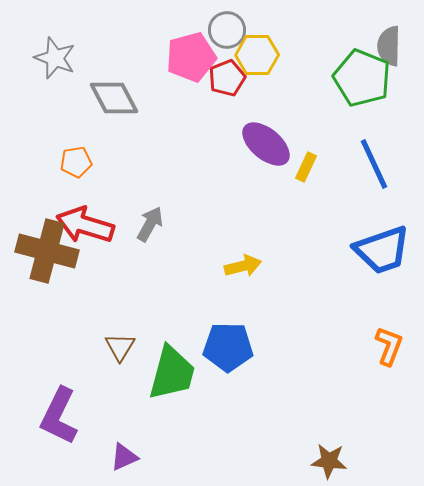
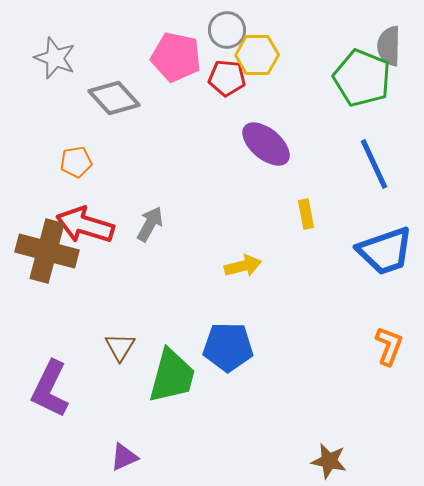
pink pentagon: moved 15 px left; rotated 27 degrees clockwise
red pentagon: rotated 27 degrees clockwise
gray diamond: rotated 15 degrees counterclockwise
yellow rectangle: moved 47 px down; rotated 36 degrees counterclockwise
blue trapezoid: moved 3 px right, 1 px down
green trapezoid: moved 3 px down
purple L-shape: moved 9 px left, 27 px up
brown star: rotated 6 degrees clockwise
